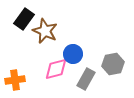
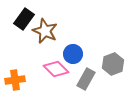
gray hexagon: rotated 10 degrees counterclockwise
pink diamond: rotated 60 degrees clockwise
